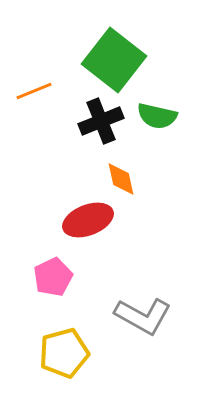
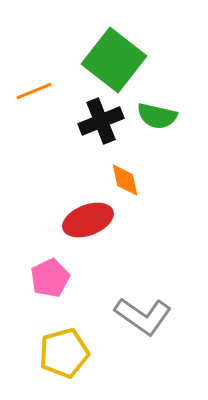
orange diamond: moved 4 px right, 1 px down
pink pentagon: moved 3 px left, 1 px down
gray L-shape: rotated 6 degrees clockwise
